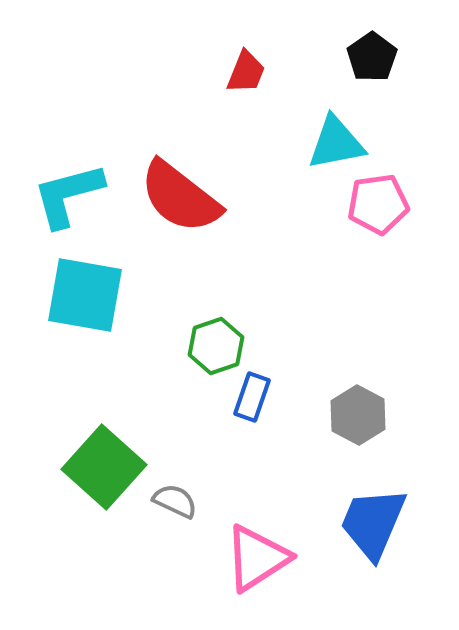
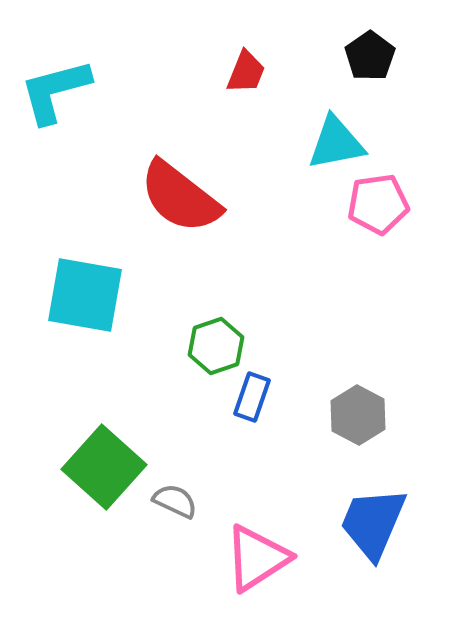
black pentagon: moved 2 px left, 1 px up
cyan L-shape: moved 13 px left, 104 px up
